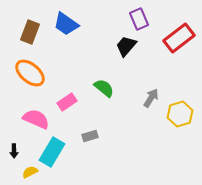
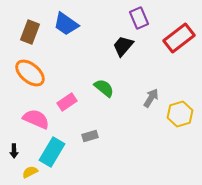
purple rectangle: moved 1 px up
black trapezoid: moved 3 px left
